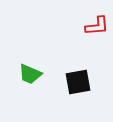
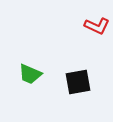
red L-shape: rotated 30 degrees clockwise
